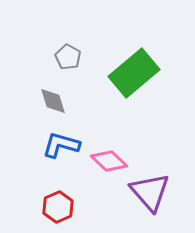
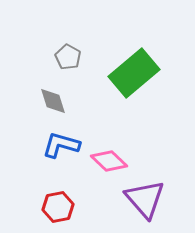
purple triangle: moved 5 px left, 7 px down
red hexagon: rotated 12 degrees clockwise
